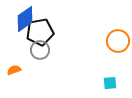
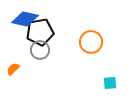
blue diamond: rotated 48 degrees clockwise
orange circle: moved 27 px left, 1 px down
orange semicircle: moved 1 px left, 1 px up; rotated 24 degrees counterclockwise
